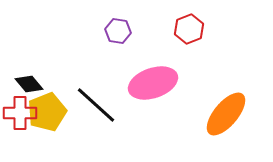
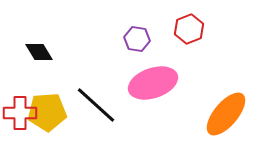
purple hexagon: moved 19 px right, 8 px down
black diamond: moved 10 px right, 32 px up; rotated 8 degrees clockwise
yellow pentagon: rotated 18 degrees clockwise
